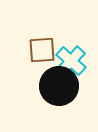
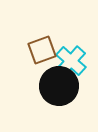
brown square: rotated 16 degrees counterclockwise
